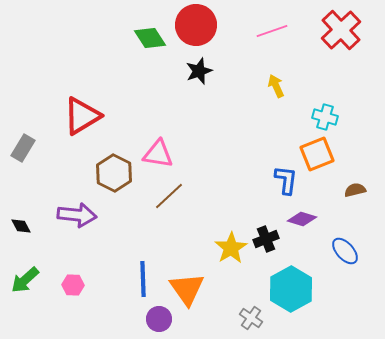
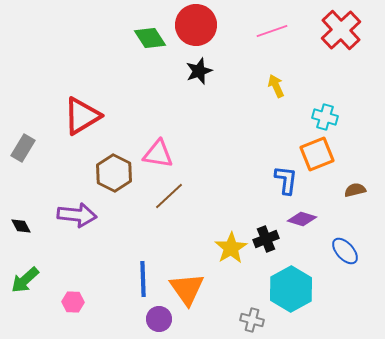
pink hexagon: moved 17 px down
gray cross: moved 1 px right, 2 px down; rotated 20 degrees counterclockwise
